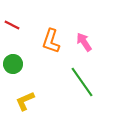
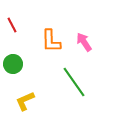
red line: rotated 35 degrees clockwise
orange L-shape: rotated 20 degrees counterclockwise
green line: moved 8 px left
